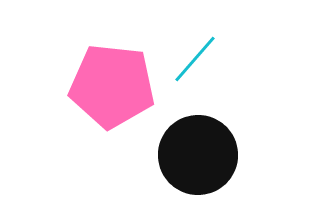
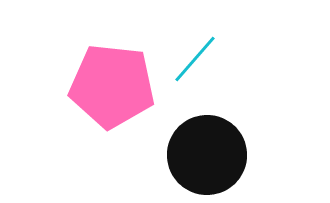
black circle: moved 9 px right
